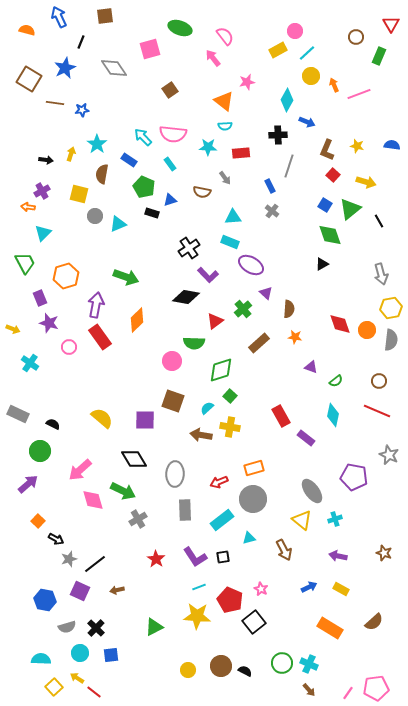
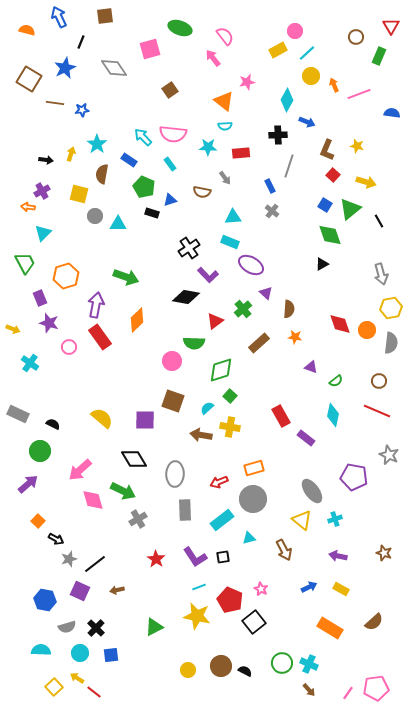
red triangle at (391, 24): moved 2 px down
blue semicircle at (392, 145): moved 32 px up
cyan triangle at (118, 224): rotated 24 degrees clockwise
gray semicircle at (391, 340): moved 3 px down
yellow star at (197, 616): rotated 8 degrees clockwise
cyan semicircle at (41, 659): moved 9 px up
